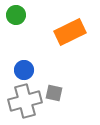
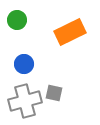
green circle: moved 1 px right, 5 px down
blue circle: moved 6 px up
